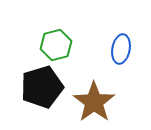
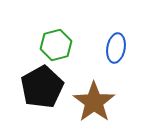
blue ellipse: moved 5 px left, 1 px up
black pentagon: rotated 12 degrees counterclockwise
